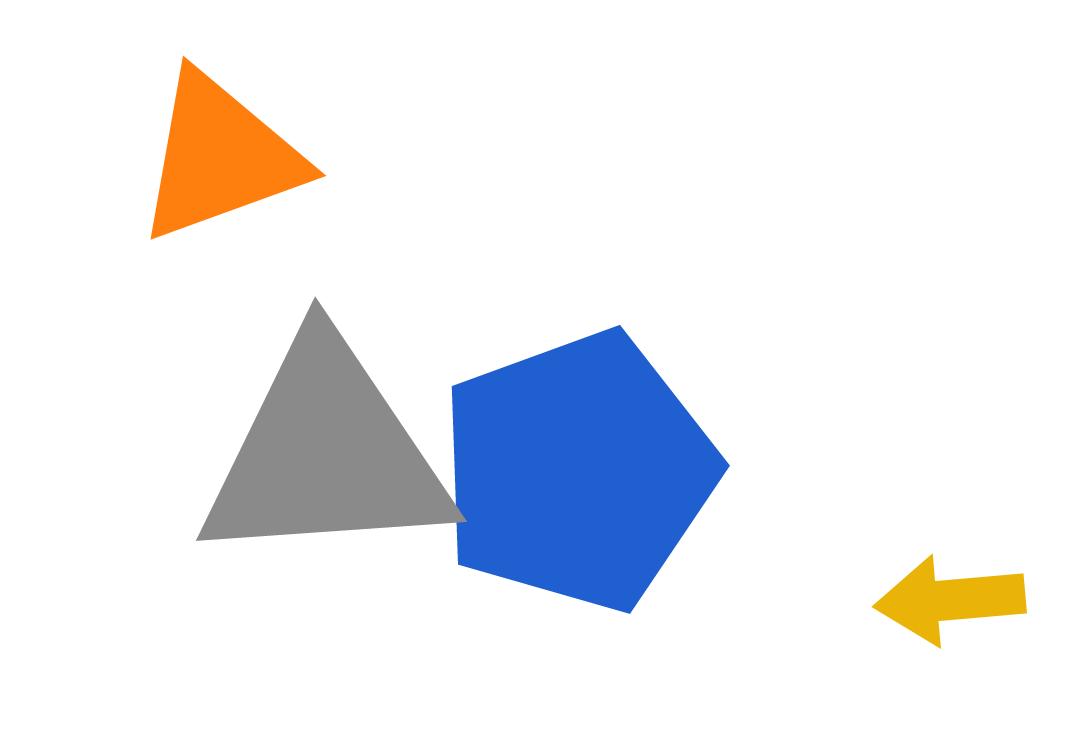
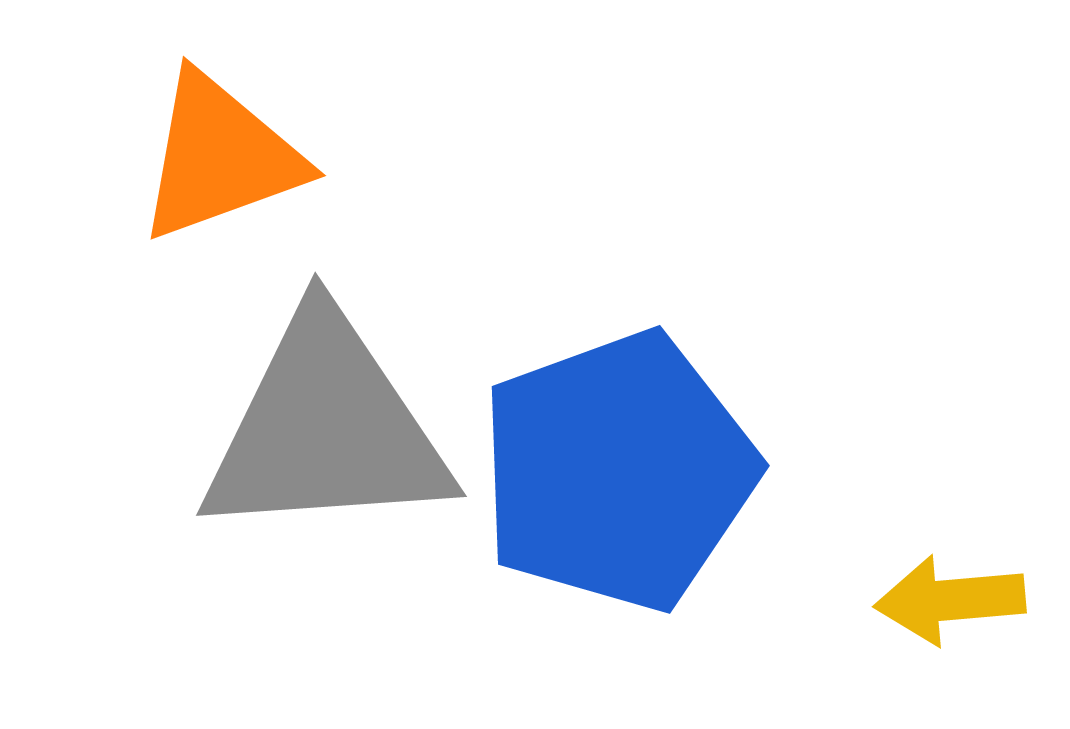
gray triangle: moved 25 px up
blue pentagon: moved 40 px right
